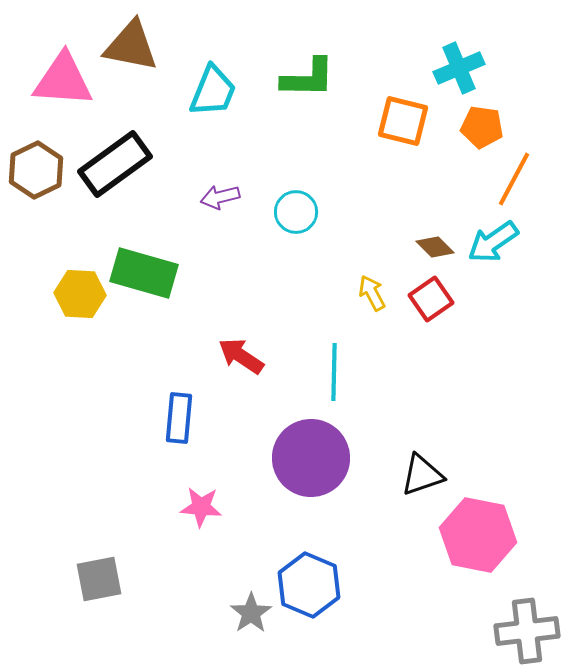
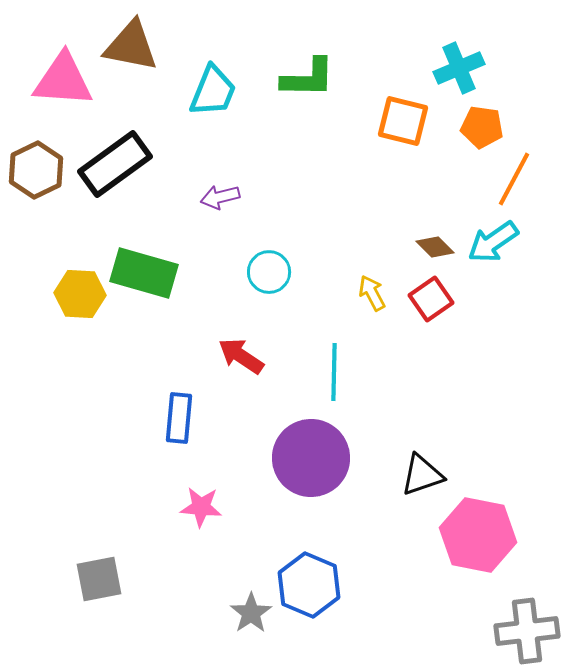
cyan circle: moved 27 px left, 60 px down
